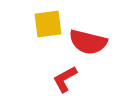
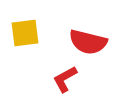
yellow square: moved 23 px left, 9 px down
